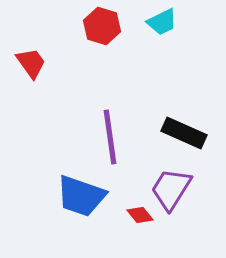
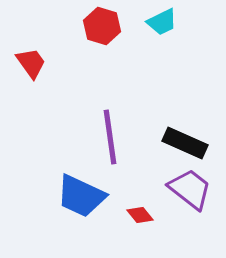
black rectangle: moved 1 px right, 10 px down
purple trapezoid: moved 19 px right; rotated 96 degrees clockwise
blue trapezoid: rotated 6 degrees clockwise
